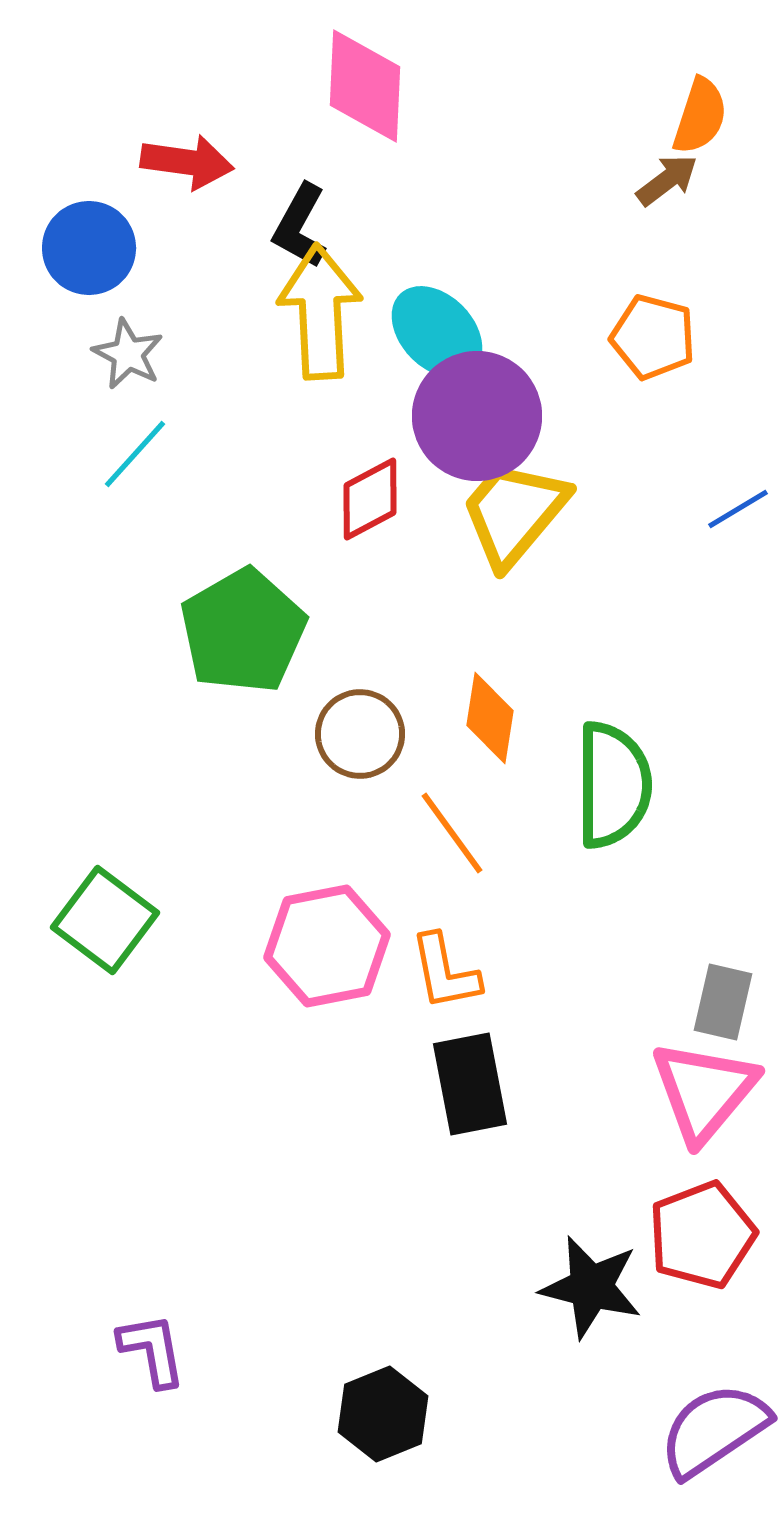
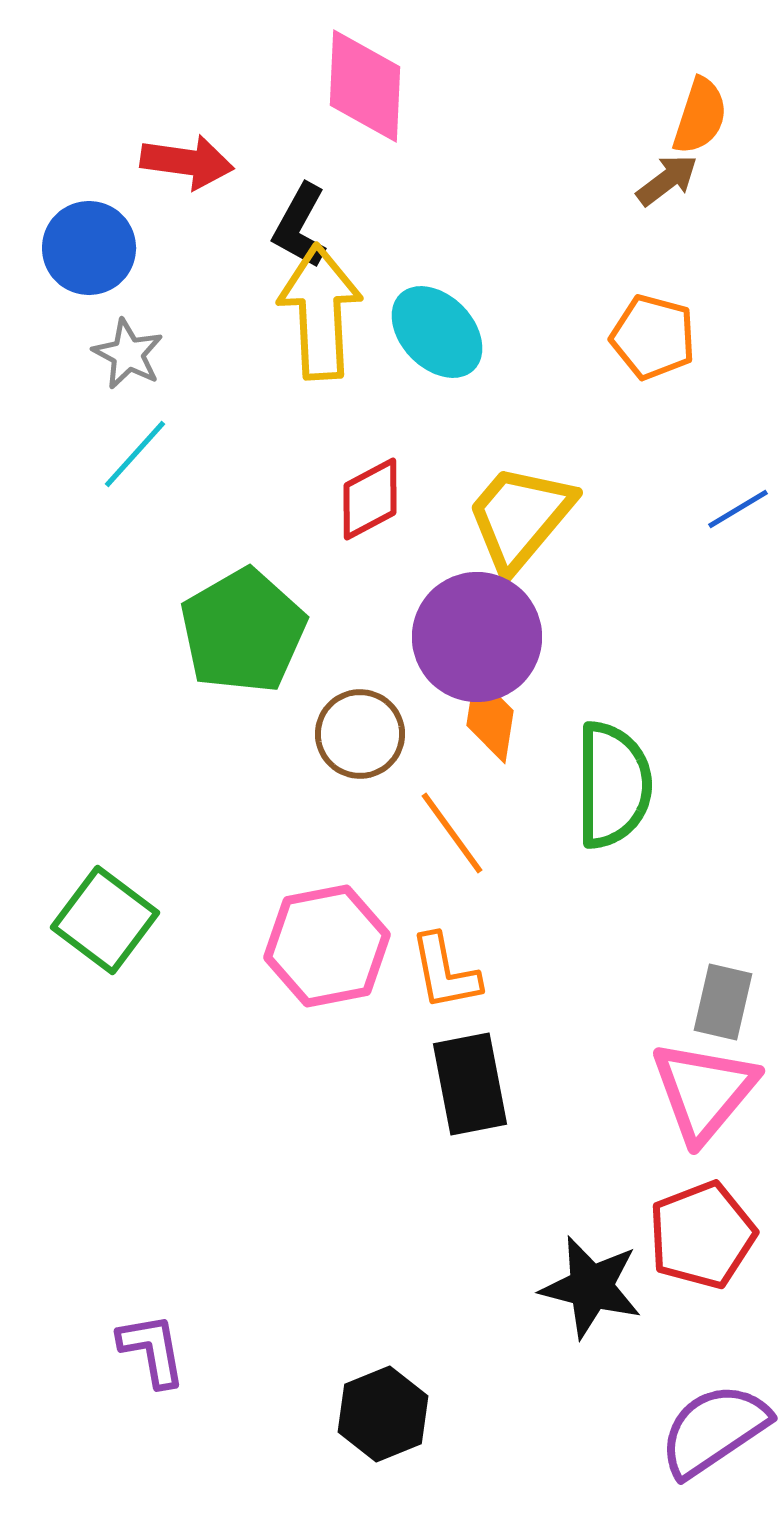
purple circle: moved 221 px down
yellow trapezoid: moved 6 px right, 4 px down
